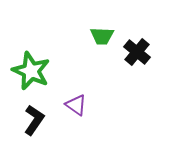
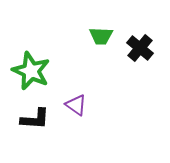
green trapezoid: moved 1 px left
black cross: moved 3 px right, 4 px up
black L-shape: moved 1 px right, 1 px up; rotated 60 degrees clockwise
